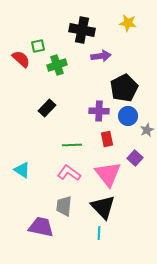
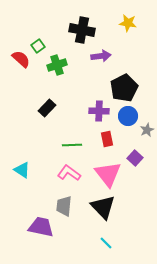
green square: rotated 24 degrees counterclockwise
cyan line: moved 7 px right, 10 px down; rotated 48 degrees counterclockwise
